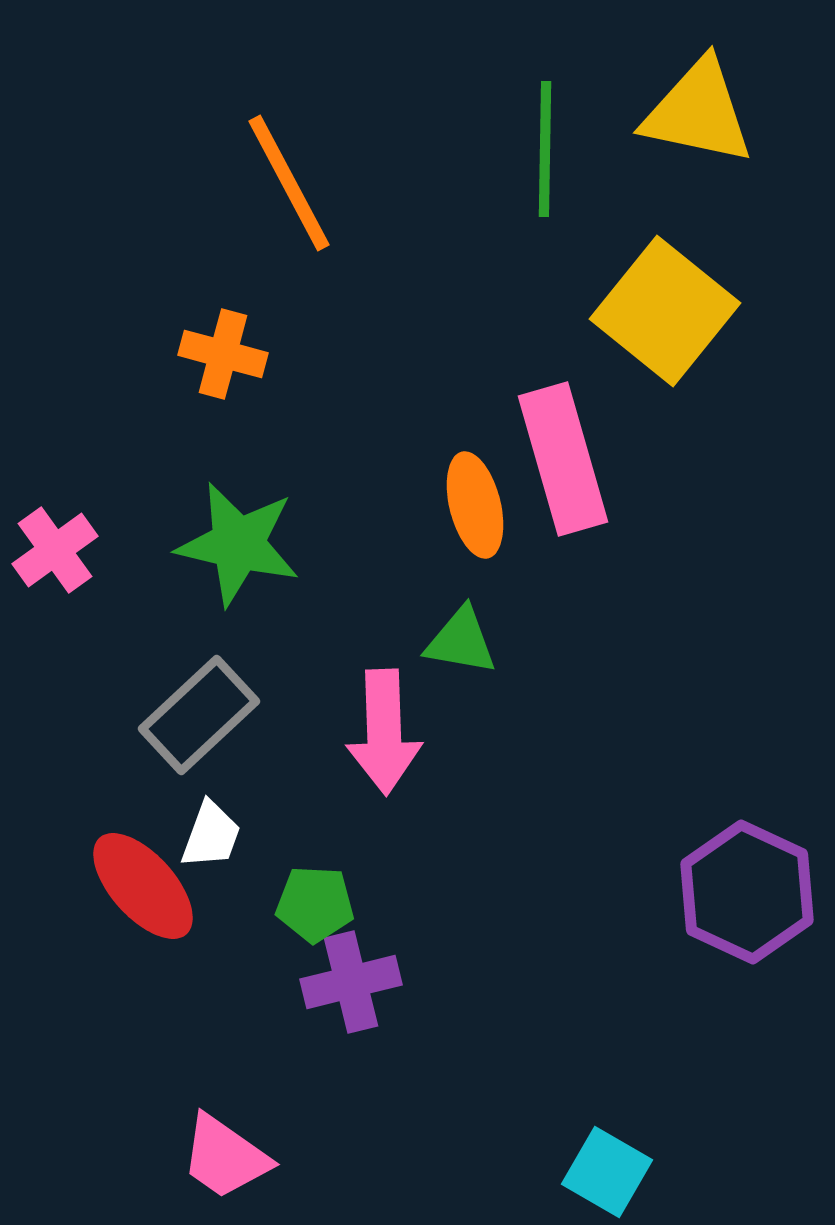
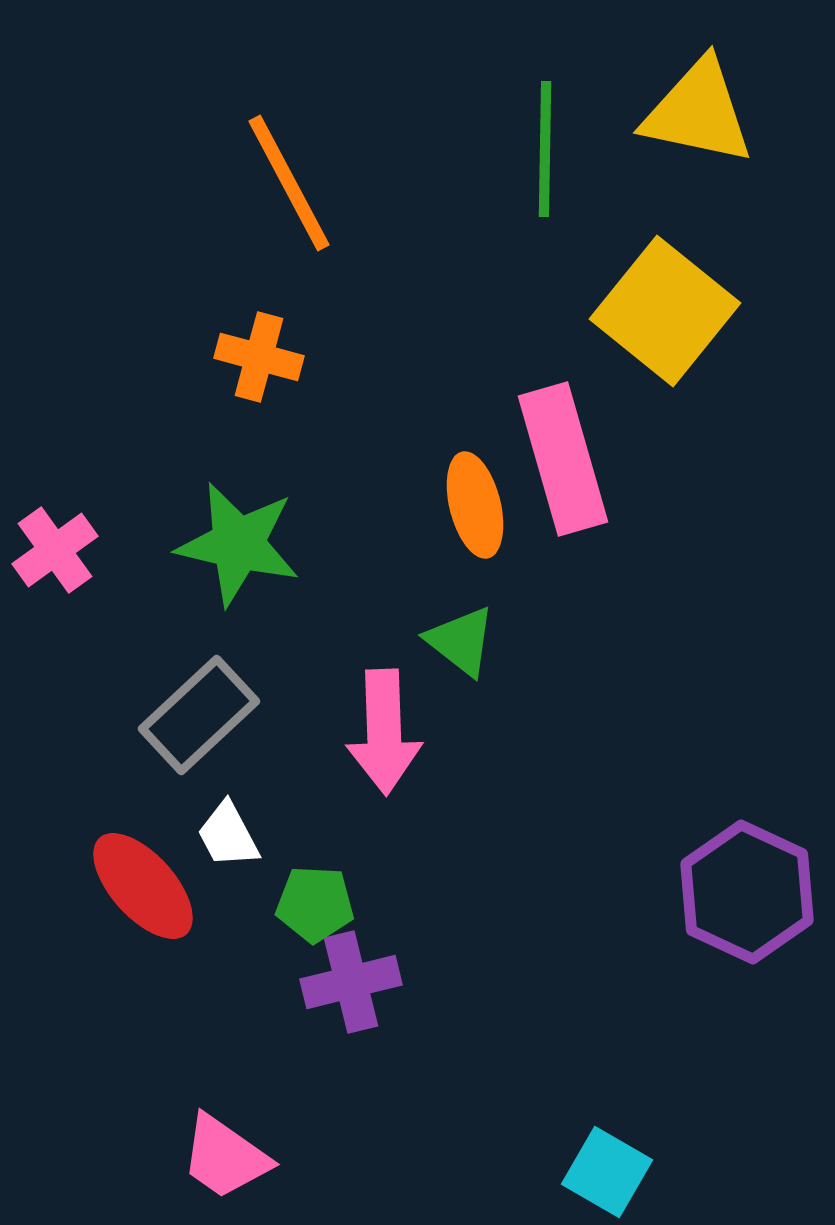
orange cross: moved 36 px right, 3 px down
green triangle: rotated 28 degrees clockwise
white trapezoid: moved 17 px right; rotated 132 degrees clockwise
